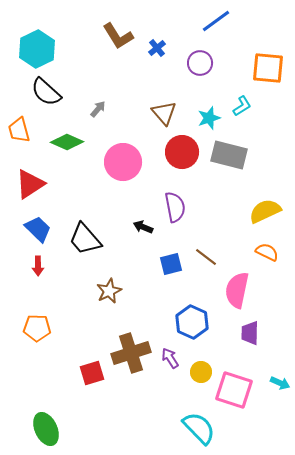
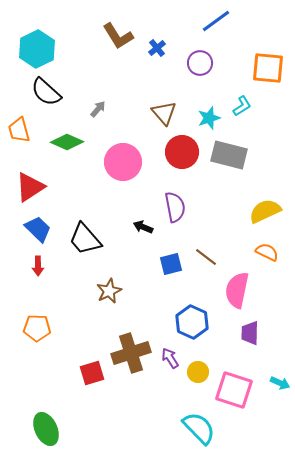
red triangle: moved 3 px down
yellow circle: moved 3 px left
